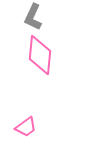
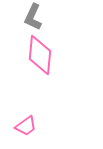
pink trapezoid: moved 1 px up
